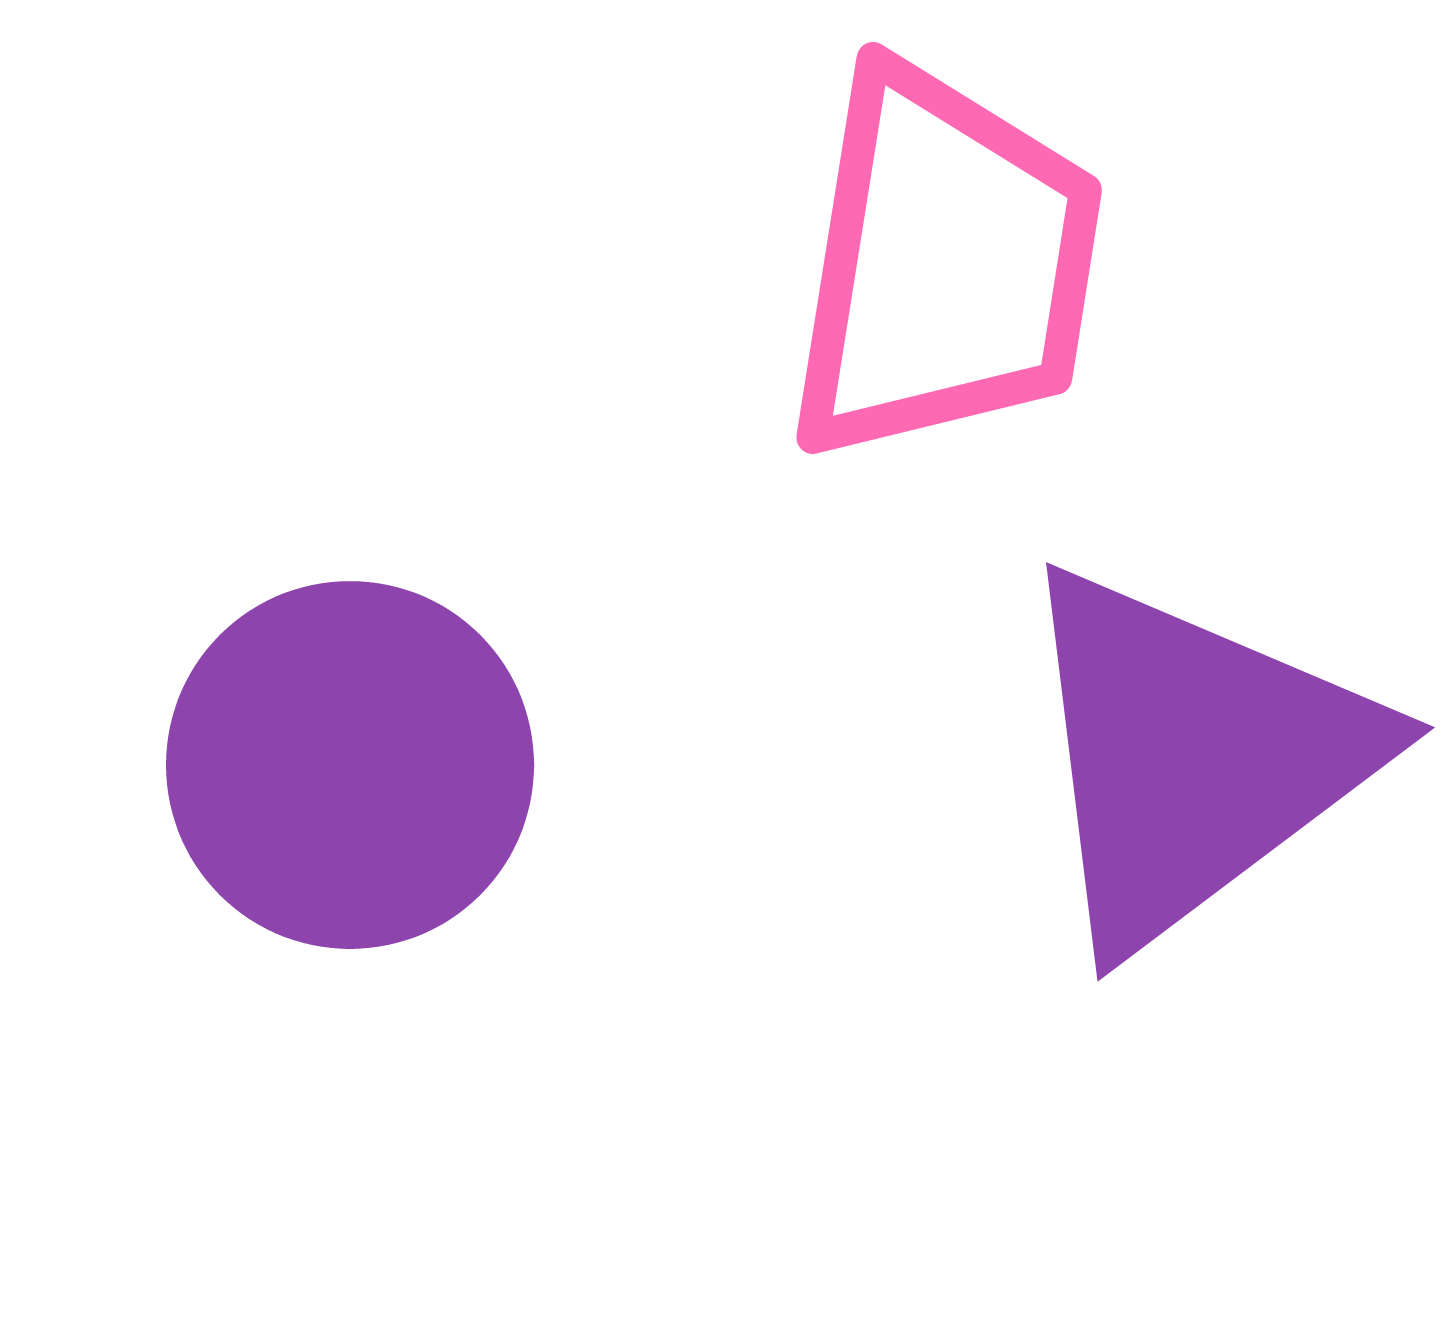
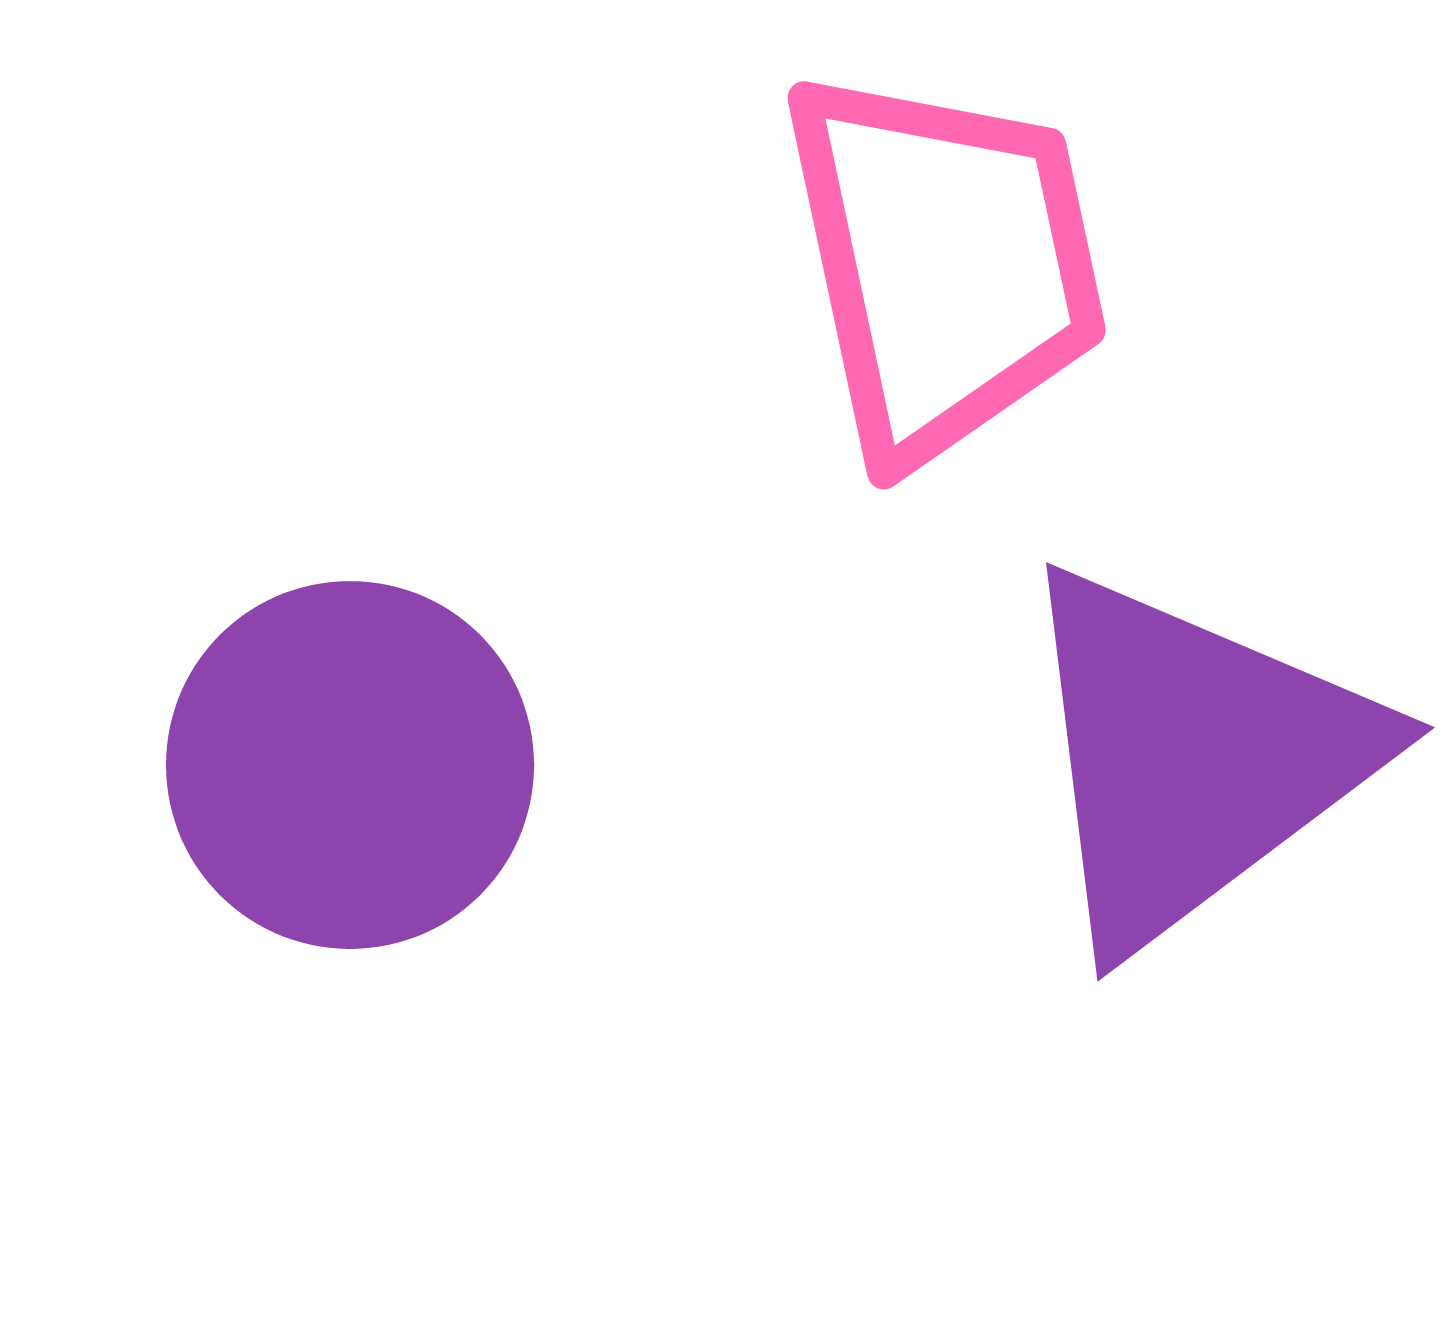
pink trapezoid: rotated 21 degrees counterclockwise
